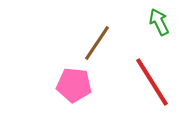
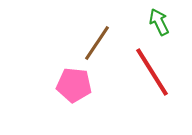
red line: moved 10 px up
